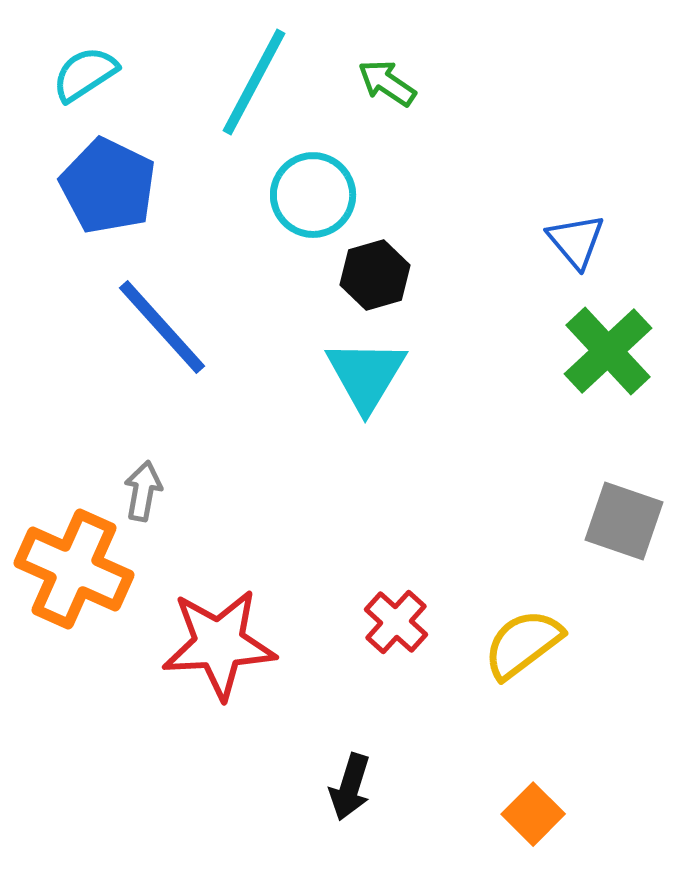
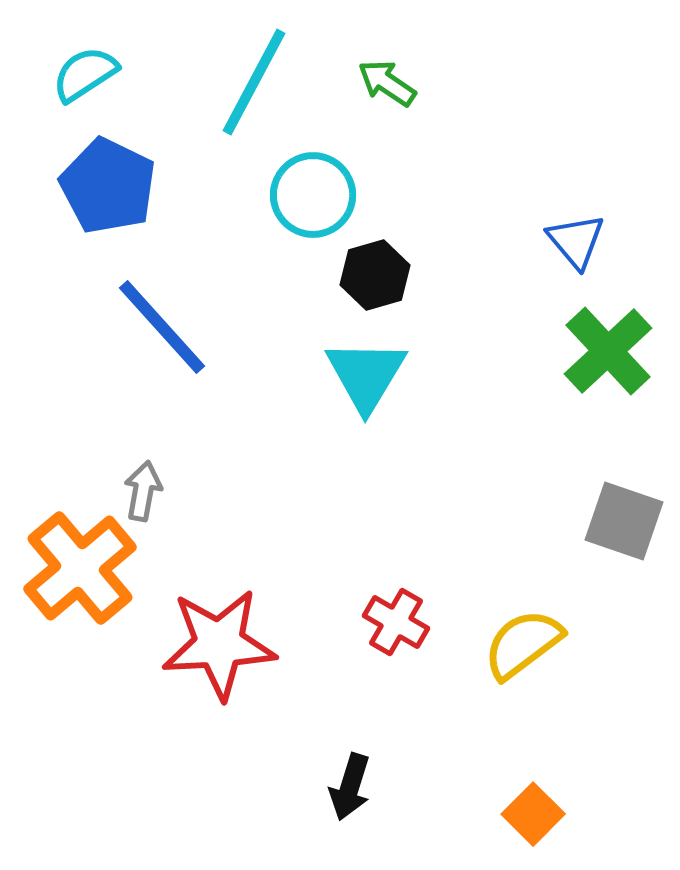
orange cross: moved 6 px right, 1 px up; rotated 26 degrees clockwise
red cross: rotated 12 degrees counterclockwise
